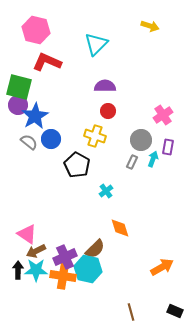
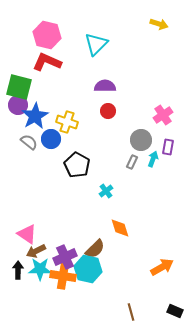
yellow arrow: moved 9 px right, 2 px up
pink hexagon: moved 11 px right, 5 px down
yellow cross: moved 28 px left, 14 px up
cyan star: moved 4 px right, 1 px up
